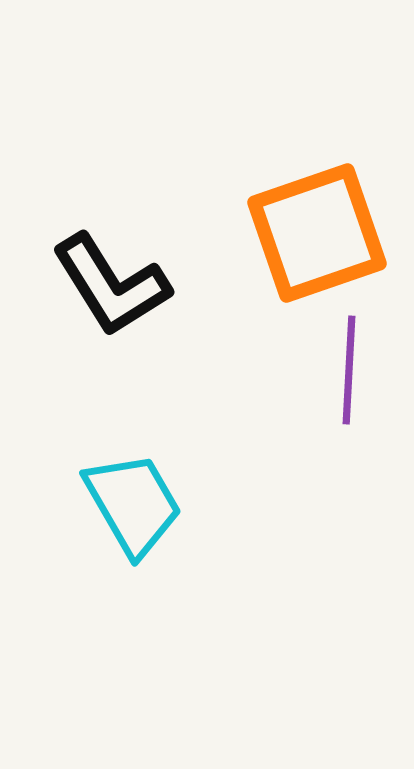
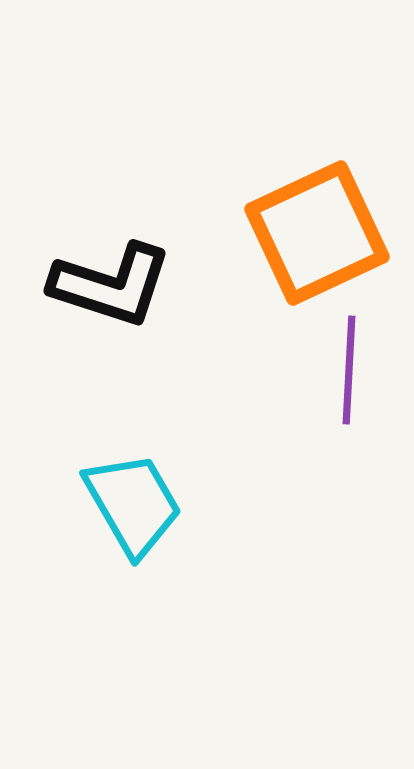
orange square: rotated 6 degrees counterclockwise
black L-shape: rotated 40 degrees counterclockwise
